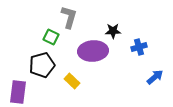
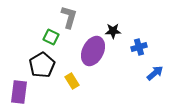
purple ellipse: rotated 60 degrees counterclockwise
black pentagon: rotated 15 degrees counterclockwise
blue arrow: moved 4 px up
yellow rectangle: rotated 14 degrees clockwise
purple rectangle: moved 1 px right
